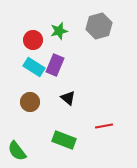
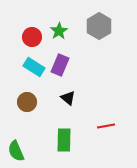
gray hexagon: rotated 15 degrees counterclockwise
green star: rotated 18 degrees counterclockwise
red circle: moved 1 px left, 3 px up
purple rectangle: moved 5 px right
brown circle: moved 3 px left
red line: moved 2 px right
green rectangle: rotated 70 degrees clockwise
green semicircle: moved 1 px left; rotated 15 degrees clockwise
